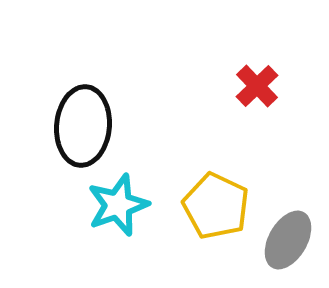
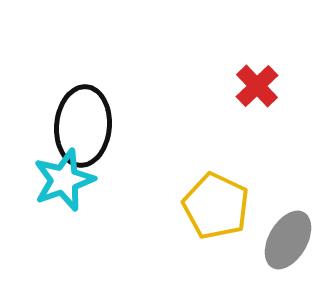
cyan star: moved 54 px left, 25 px up
